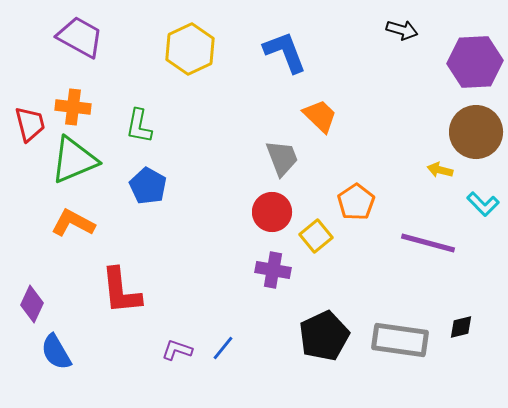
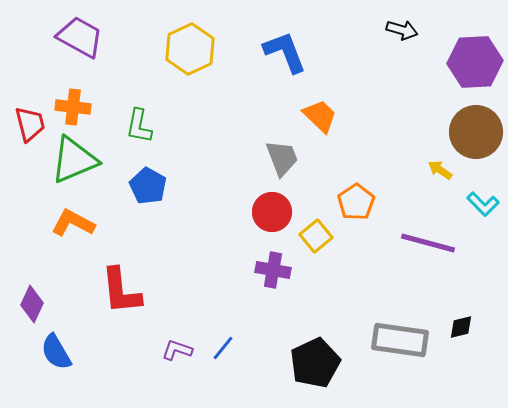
yellow arrow: rotated 20 degrees clockwise
black pentagon: moved 9 px left, 27 px down
